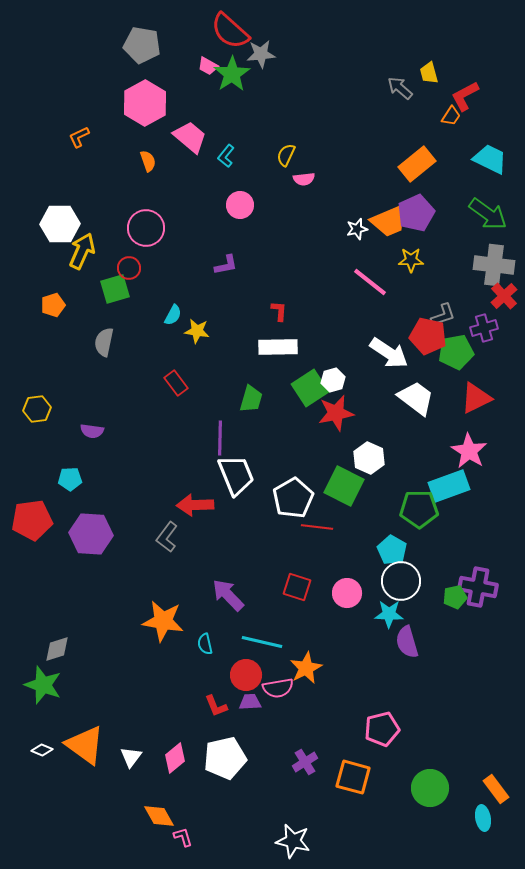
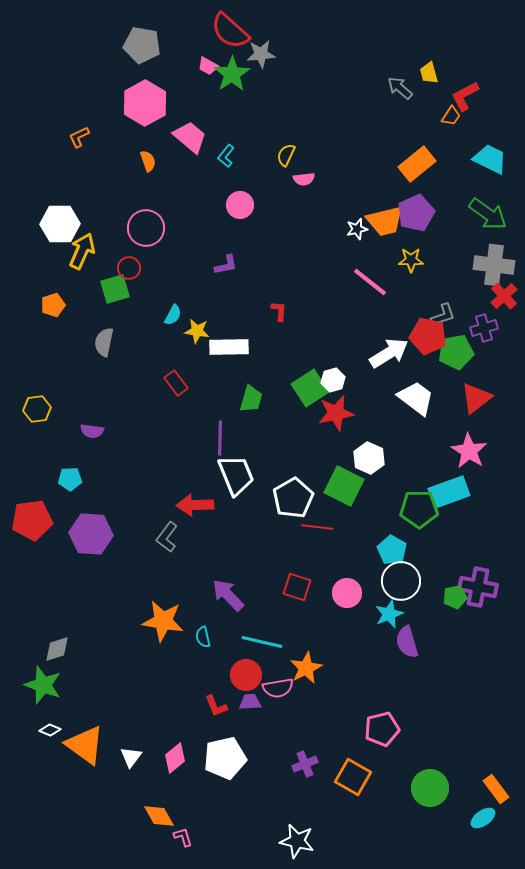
orange trapezoid at (389, 221): moved 4 px left; rotated 9 degrees clockwise
white rectangle at (278, 347): moved 49 px left
white arrow at (389, 353): rotated 66 degrees counterclockwise
red triangle at (476, 398): rotated 12 degrees counterclockwise
cyan rectangle at (449, 486): moved 6 px down
cyan star at (389, 614): rotated 24 degrees counterclockwise
cyan semicircle at (205, 644): moved 2 px left, 7 px up
white diamond at (42, 750): moved 8 px right, 20 px up
purple cross at (305, 762): moved 2 px down; rotated 10 degrees clockwise
orange square at (353, 777): rotated 15 degrees clockwise
cyan ellipse at (483, 818): rotated 65 degrees clockwise
white star at (293, 841): moved 4 px right
